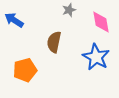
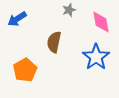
blue arrow: moved 3 px right, 1 px up; rotated 66 degrees counterclockwise
blue star: rotated 8 degrees clockwise
orange pentagon: rotated 15 degrees counterclockwise
